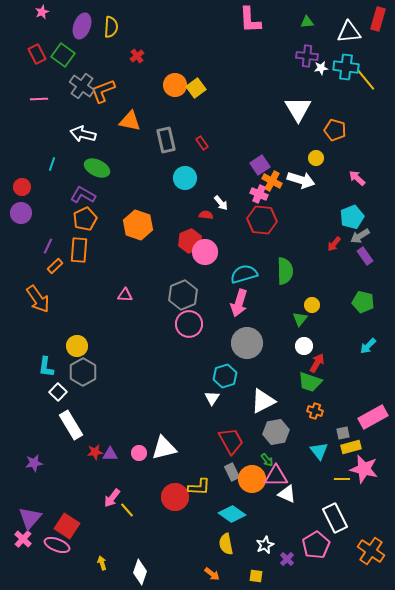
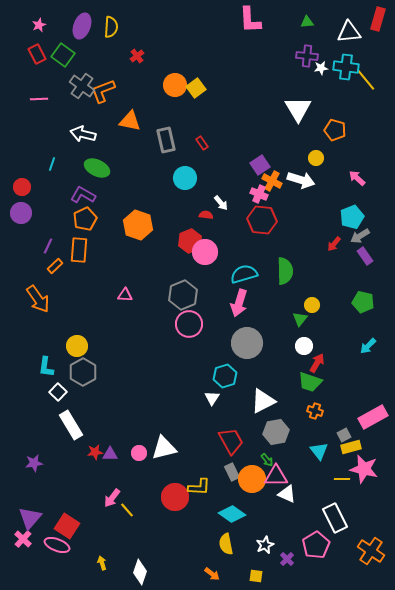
pink star at (42, 12): moved 3 px left, 13 px down
gray square at (343, 433): moved 1 px right, 2 px down; rotated 16 degrees counterclockwise
